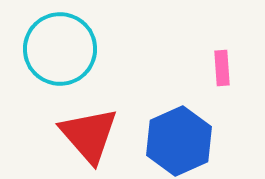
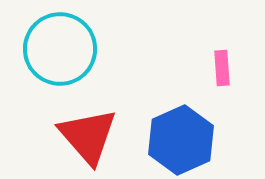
red triangle: moved 1 px left, 1 px down
blue hexagon: moved 2 px right, 1 px up
